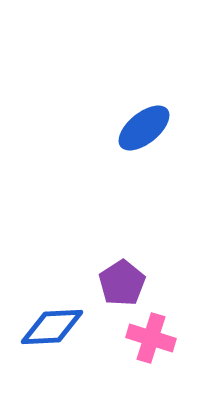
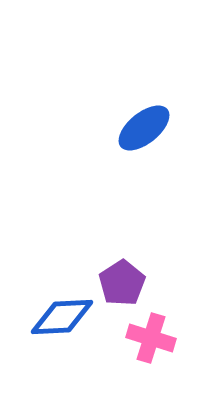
blue diamond: moved 10 px right, 10 px up
